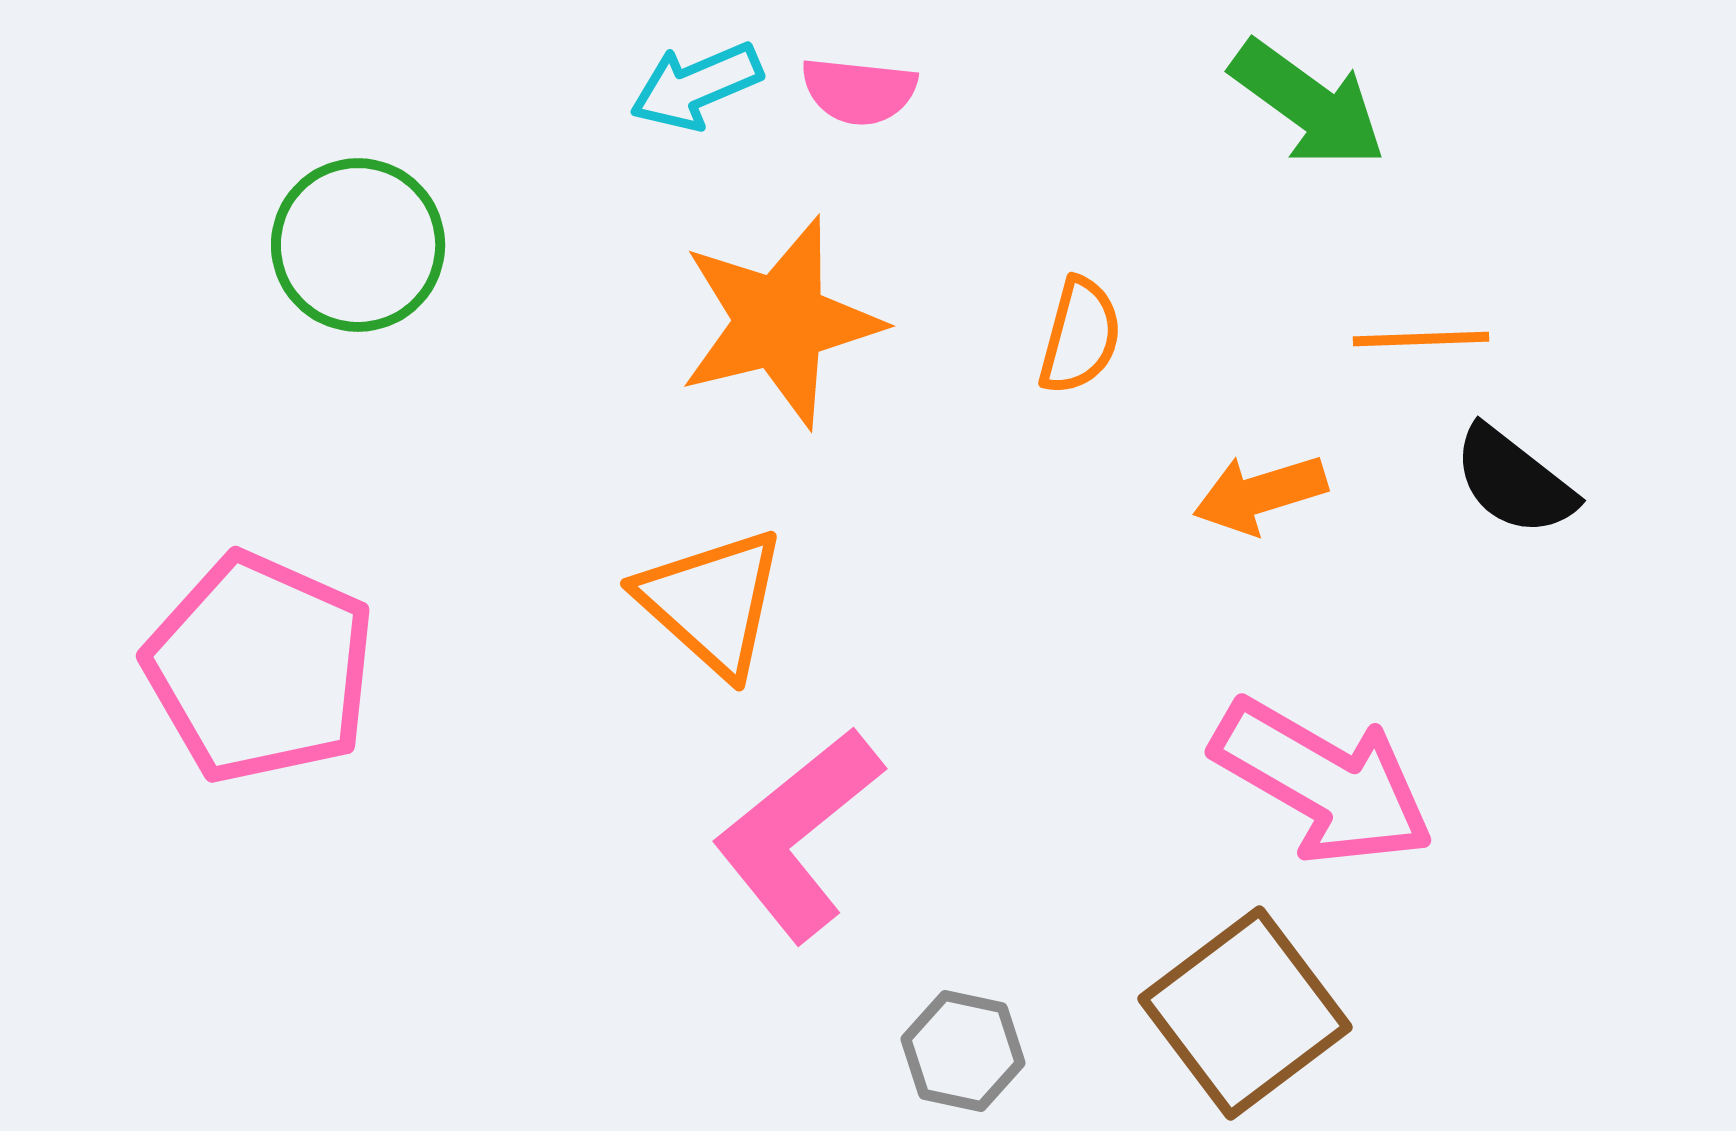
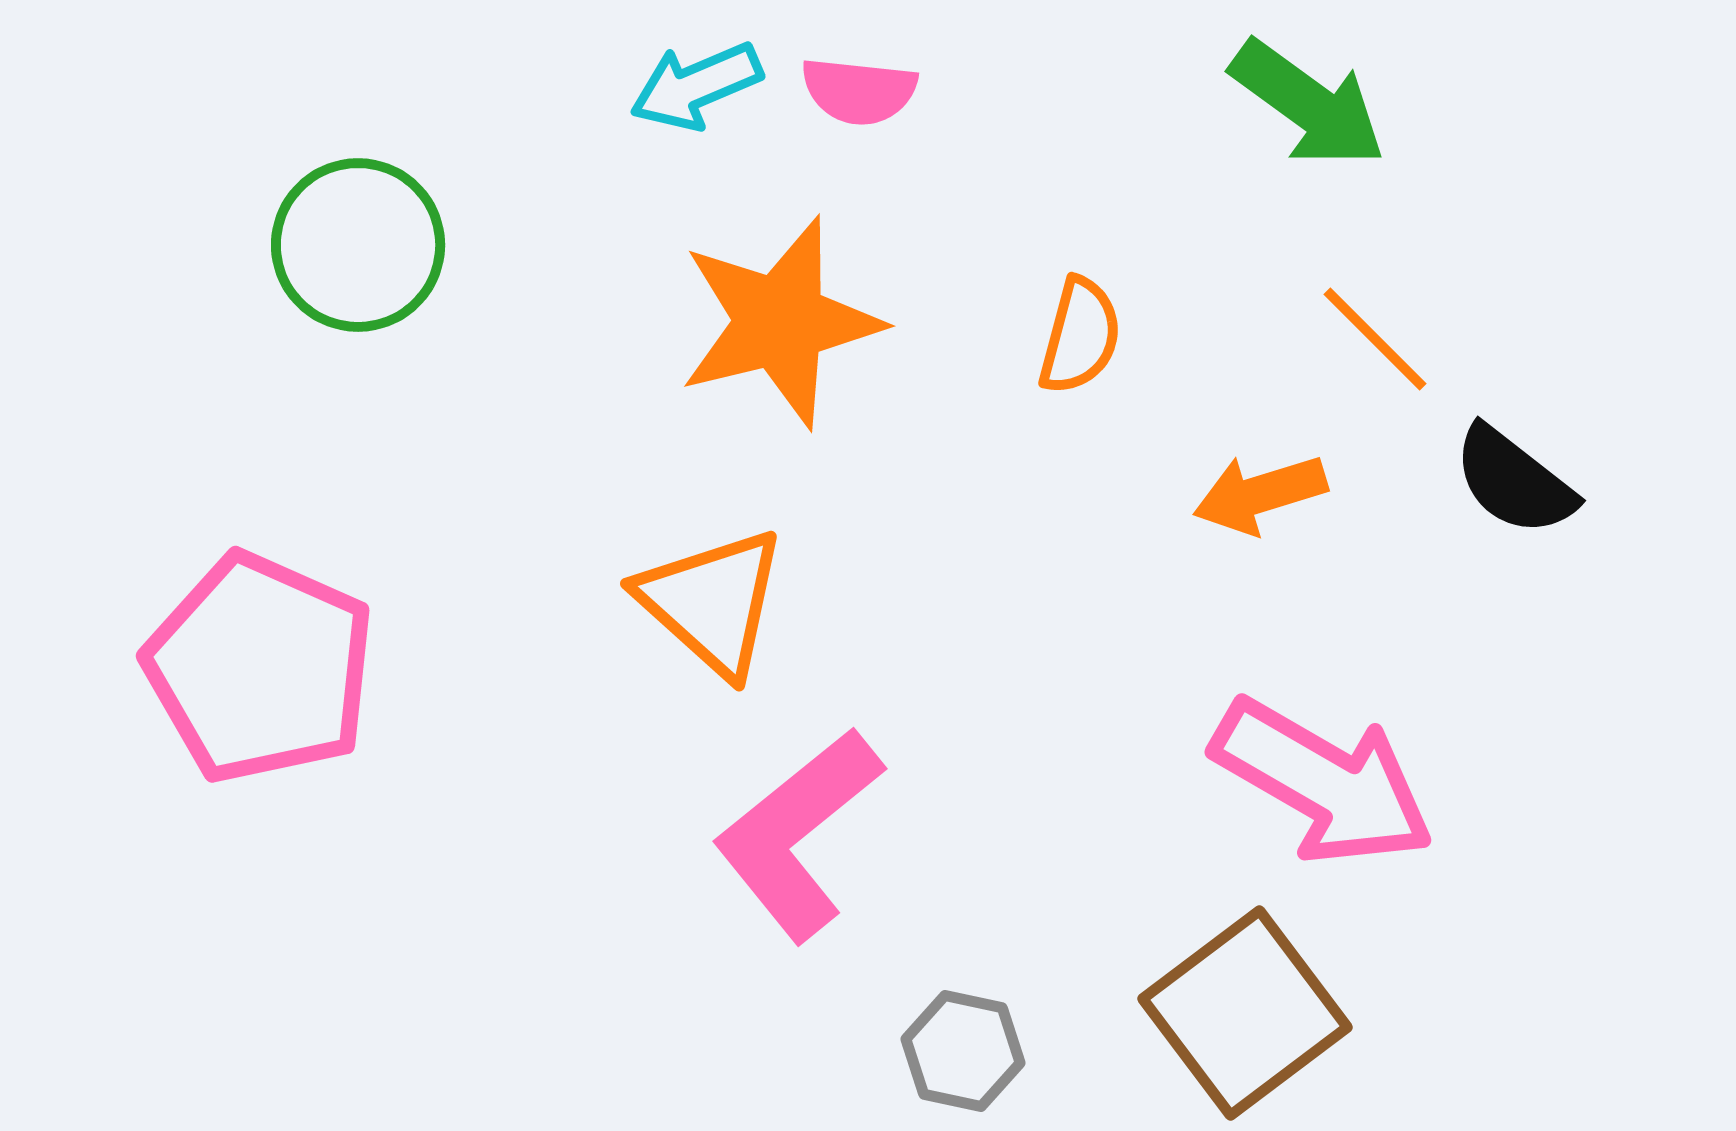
orange line: moved 46 px left; rotated 47 degrees clockwise
